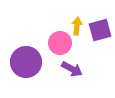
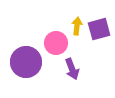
purple square: moved 1 px left, 1 px up
pink circle: moved 4 px left
purple arrow: rotated 40 degrees clockwise
